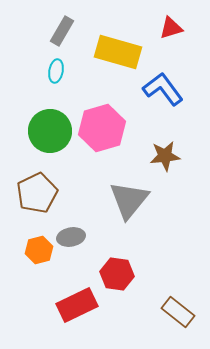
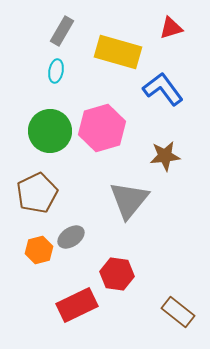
gray ellipse: rotated 24 degrees counterclockwise
